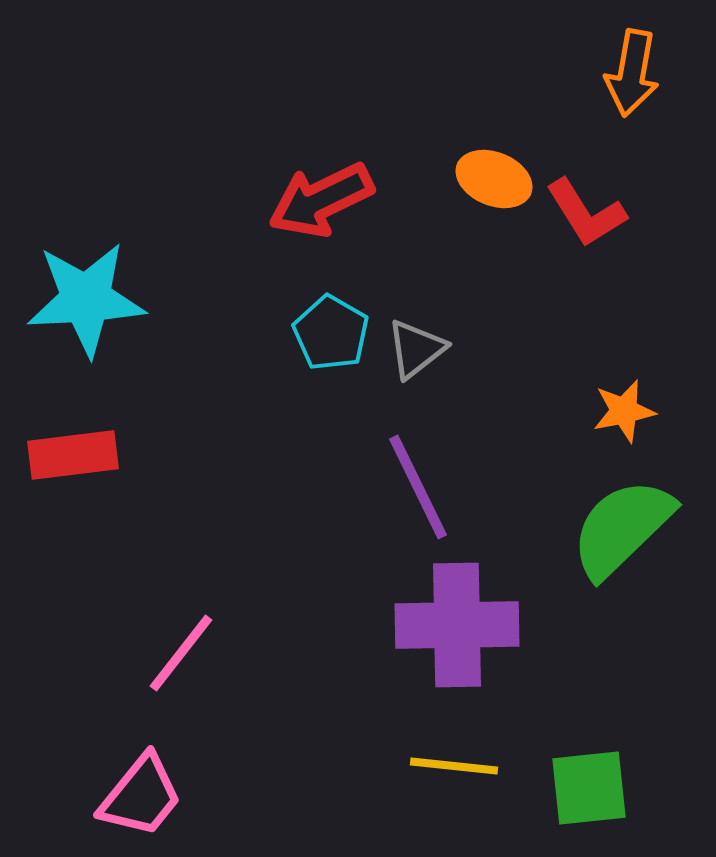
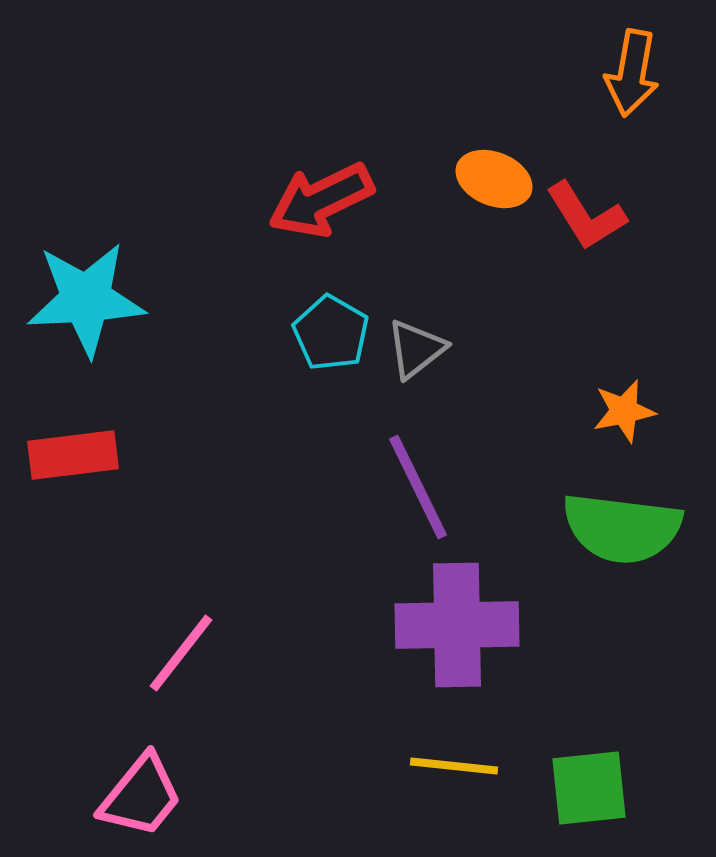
red L-shape: moved 3 px down
green semicircle: rotated 129 degrees counterclockwise
